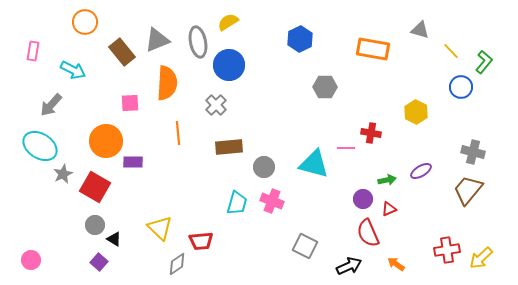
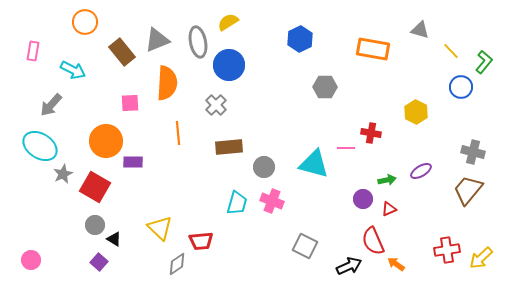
red semicircle at (368, 233): moved 5 px right, 8 px down
